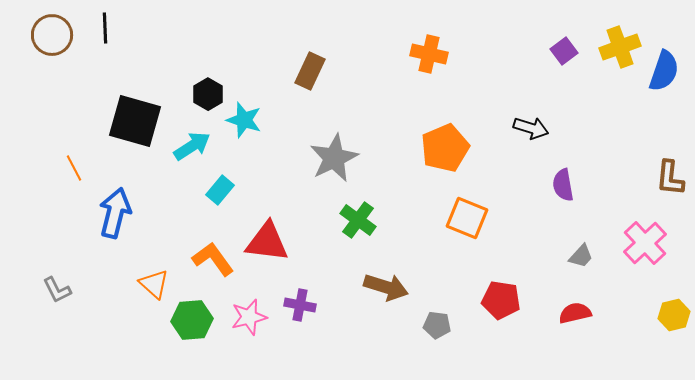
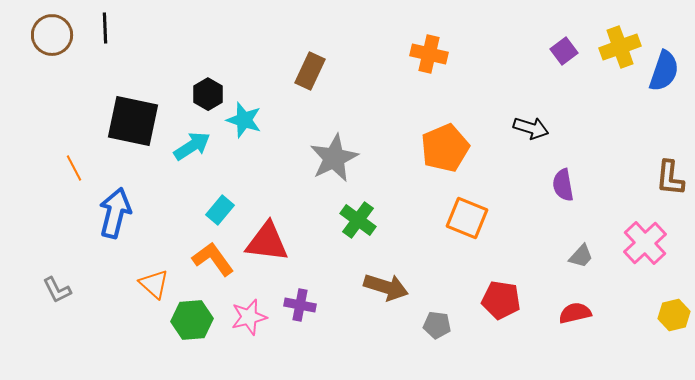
black square: moved 2 px left; rotated 4 degrees counterclockwise
cyan rectangle: moved 20 px down
